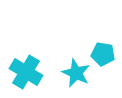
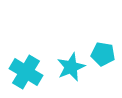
cyan star: moved 5 px left, 6 px up; rotated 24 degrees clockwise
